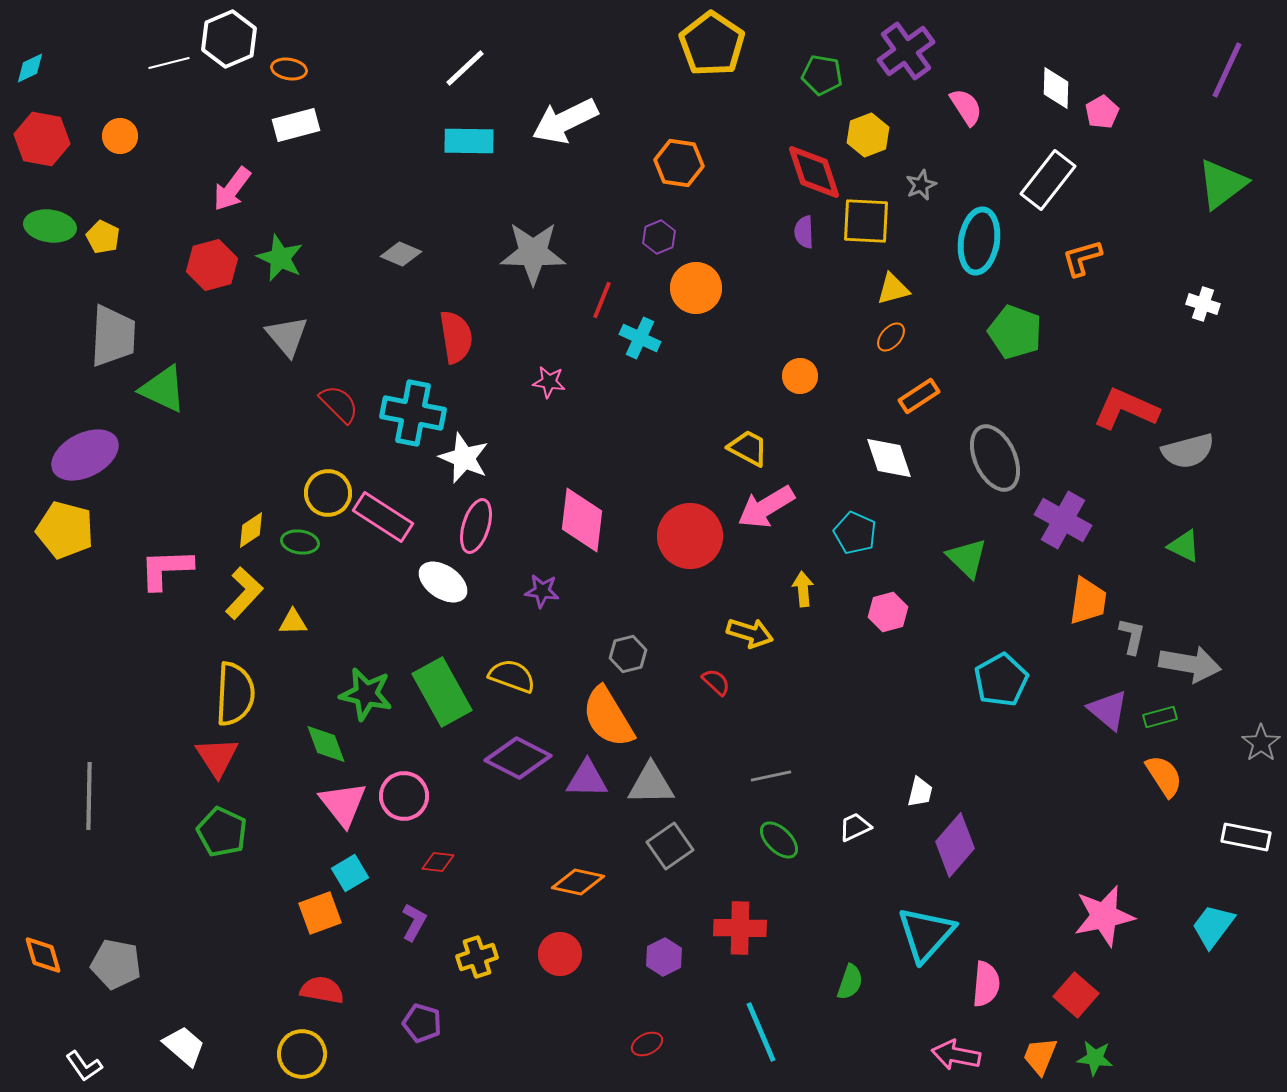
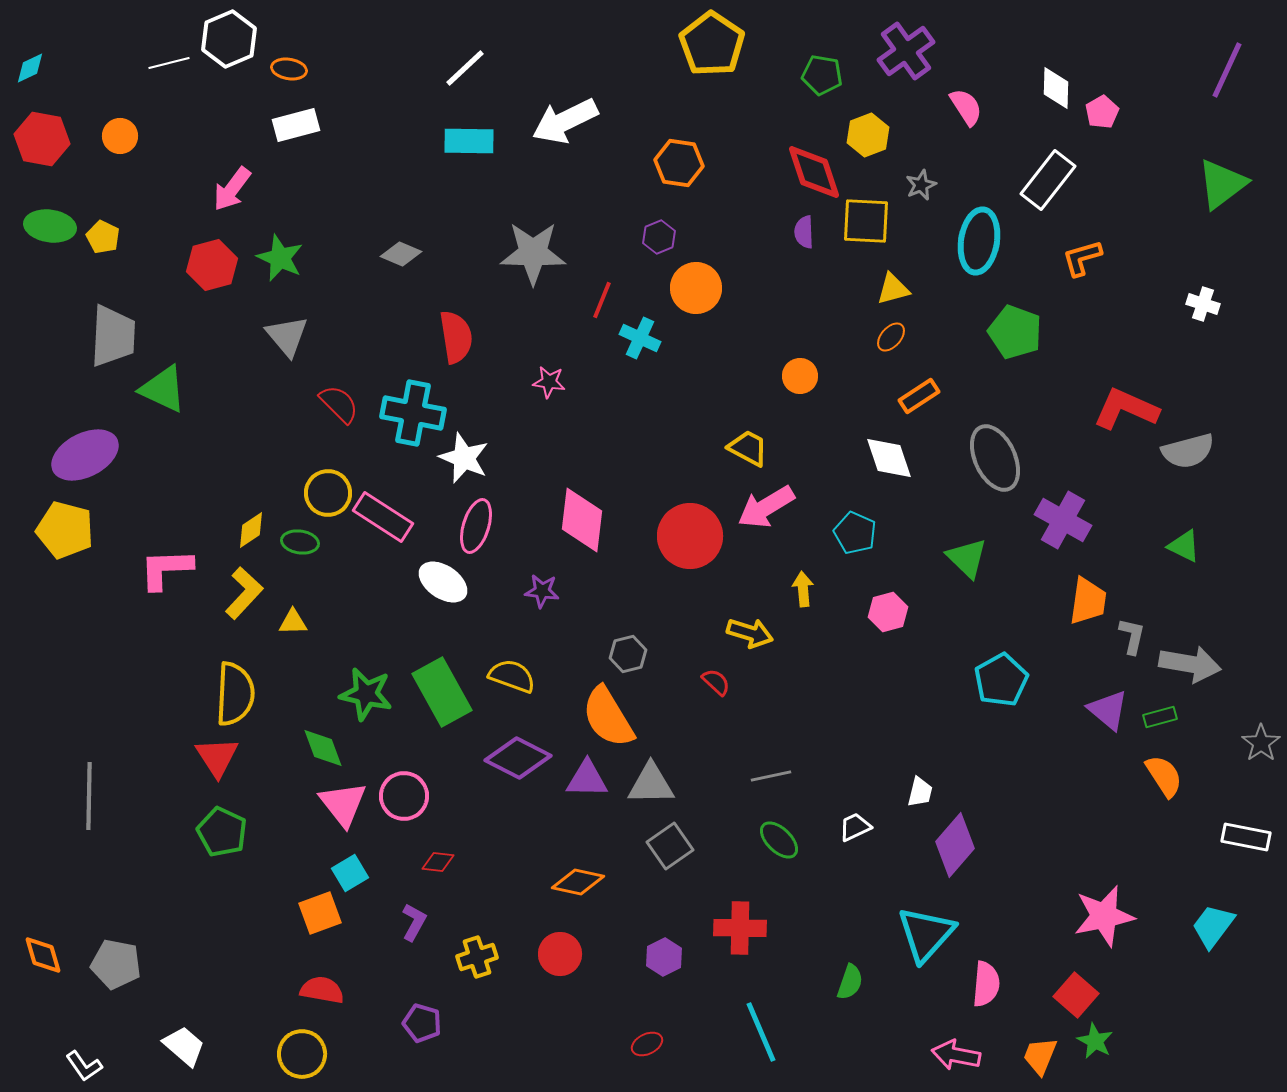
green diamond at (326, 744): moved 3 px left, 4 px down
green star at (1095, 1058): moved 17 px up; rotated 21 degrees clockwise
